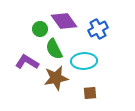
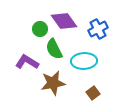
brown star: moved 3 px left, 5 px down
brown square: moved 3 px right; rotated 32 degrees counterclockwise
